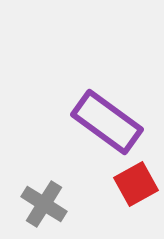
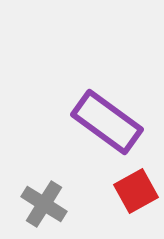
red square: moved 7 px down
